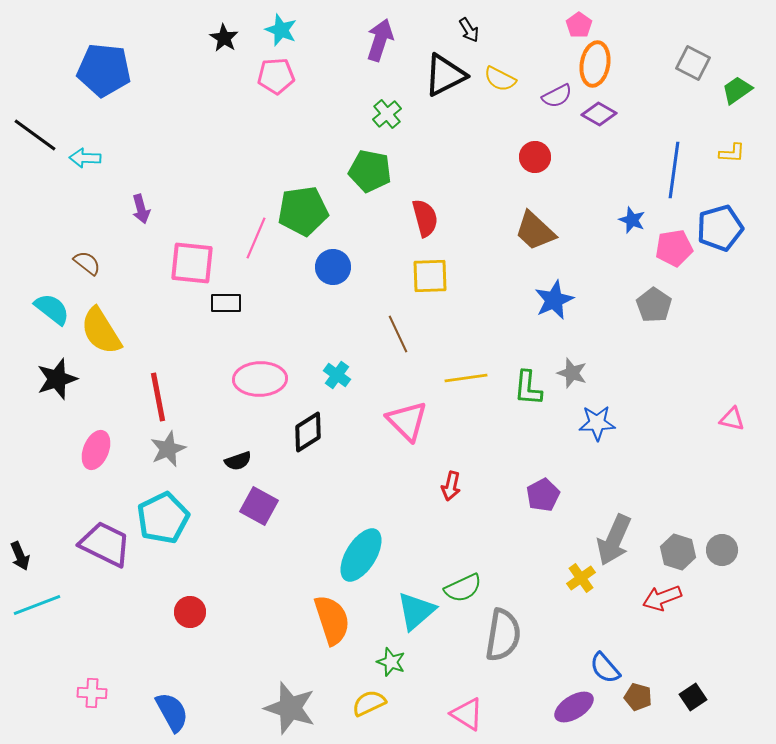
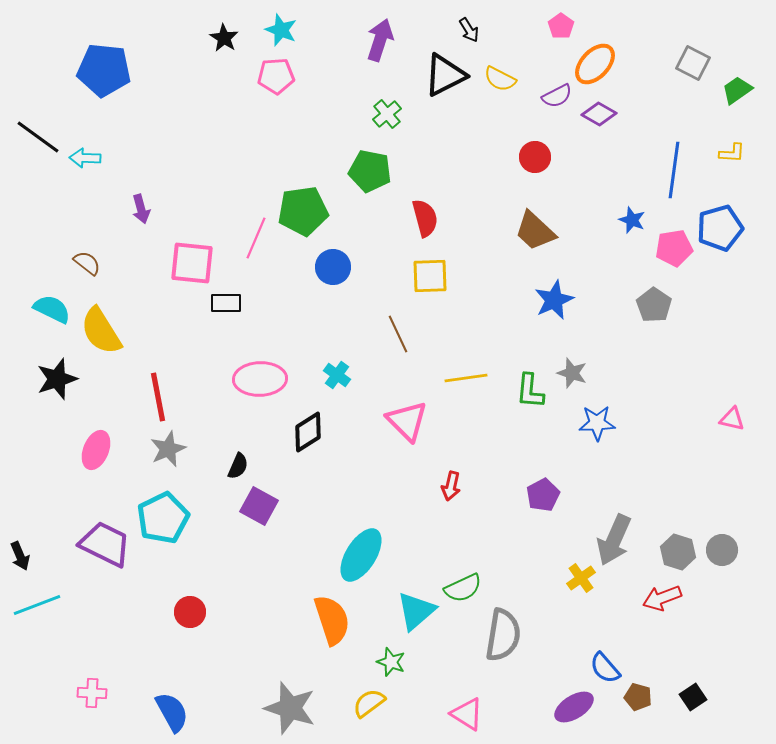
pink pentagon at (579, 25): moved 18 px left, 1 px down
orange ellipse at (595, 64): rotated 33 degrees clockwise
black line at (35, 135): moved 3 px right, 2 px down
cyan semicircle at (52, 309): rotated 12 degrees counterclockwise
green L-shape at (528, 388): moved 2 px right, 3 px down
black semicircle at (238, 461): moved 5 px down; rotated 48 degrees counterclockwise
yellow semicircle at (369, 703): rotated 12 degrees counterclockwise
